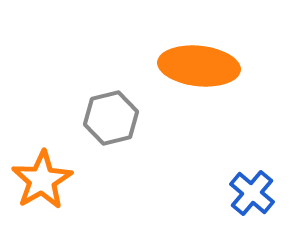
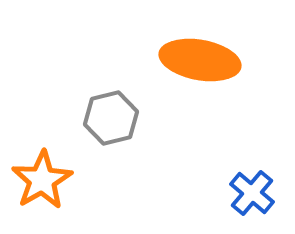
orange ellipse: moved 1 px right, 6 px up; rotated 4 degrees clockwise
